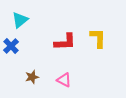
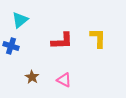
red L-shape: moved 3 px left, 1 px up
blue cross: rotated 28 degrees counterclockwise
brown star: rotated 24 degrees counterclockwise
